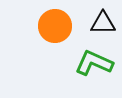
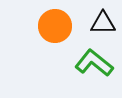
green L-shape: rotated 15 degrees clockwise
